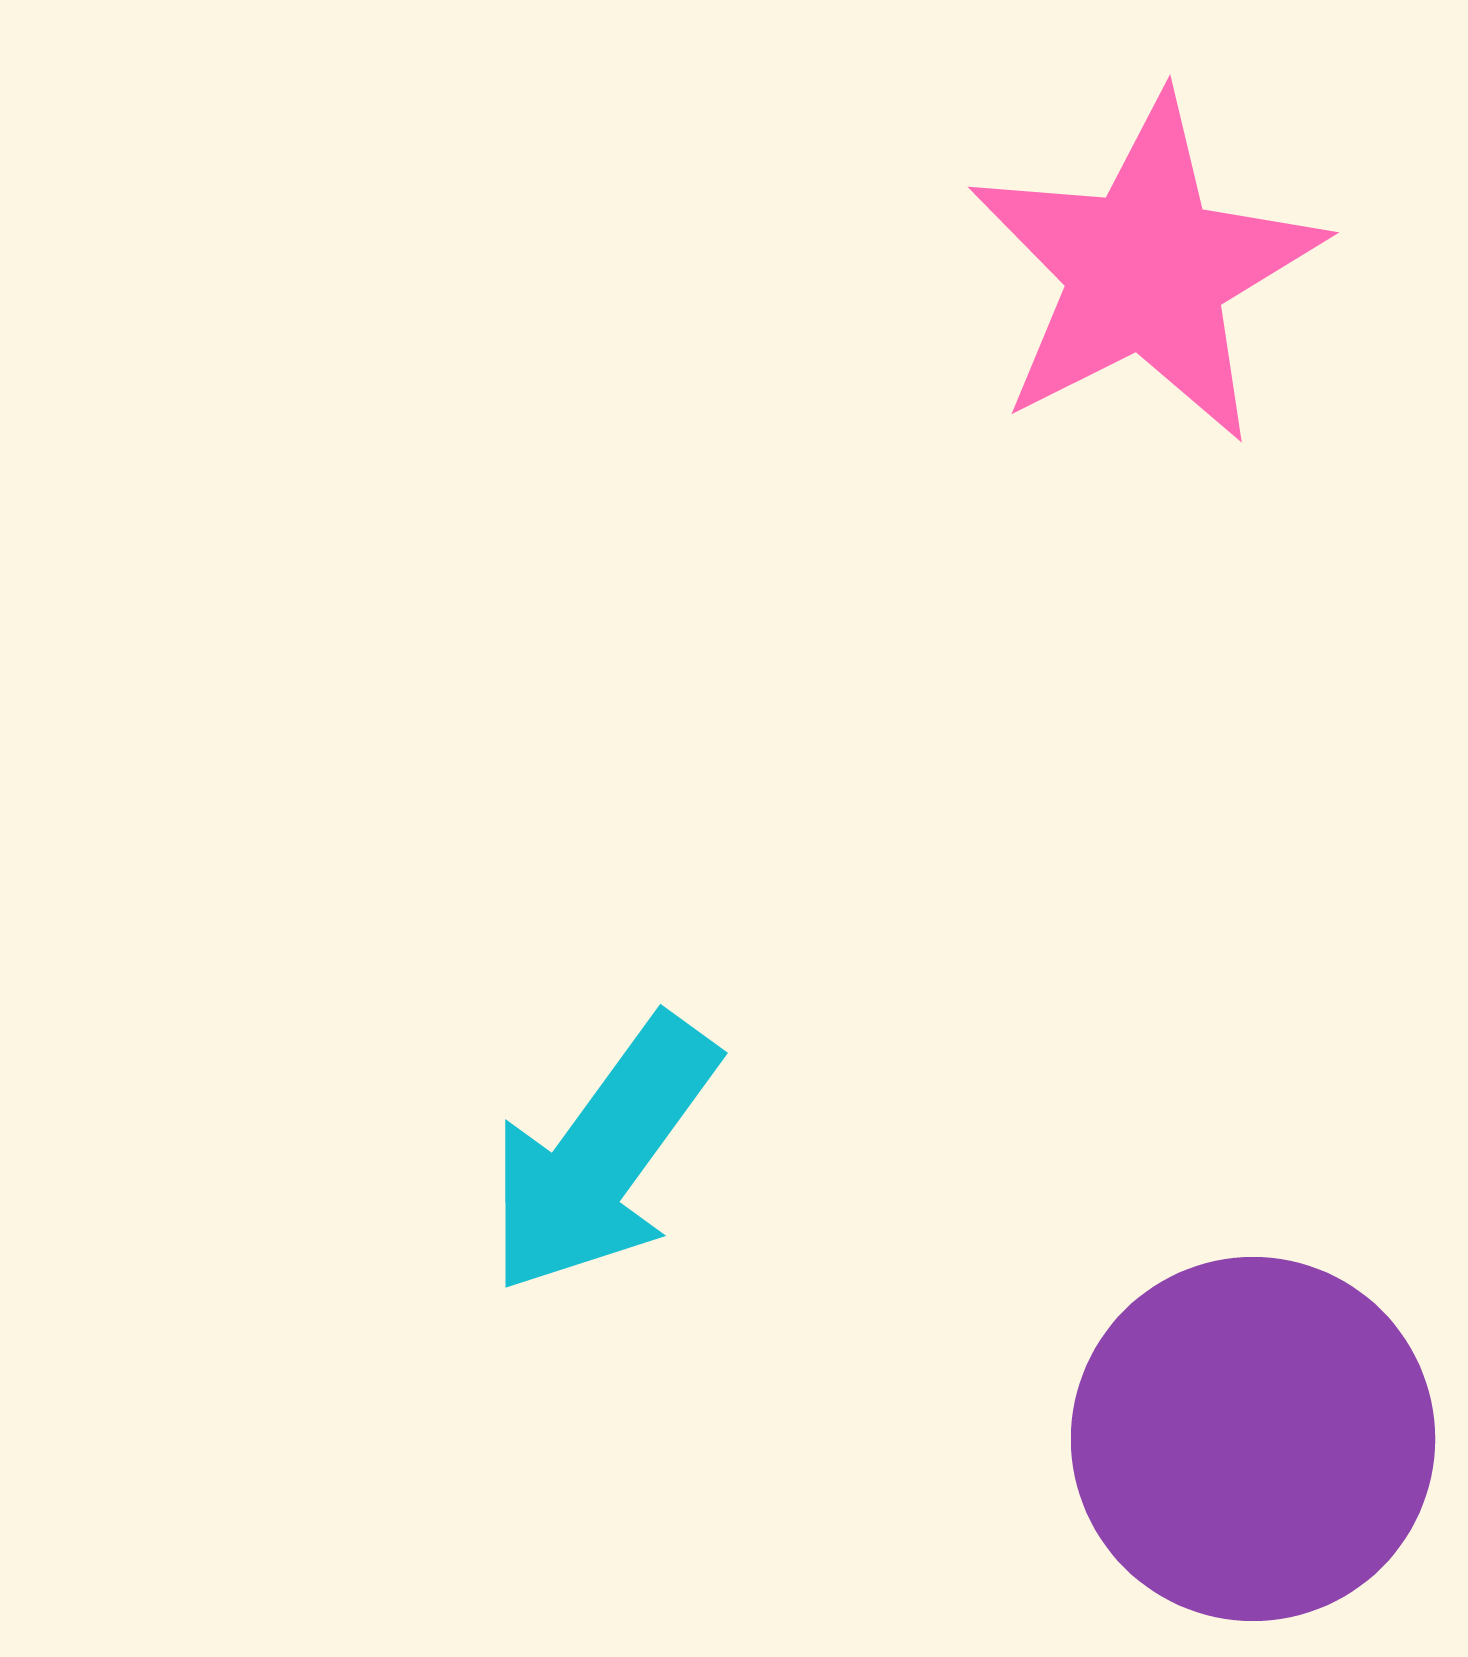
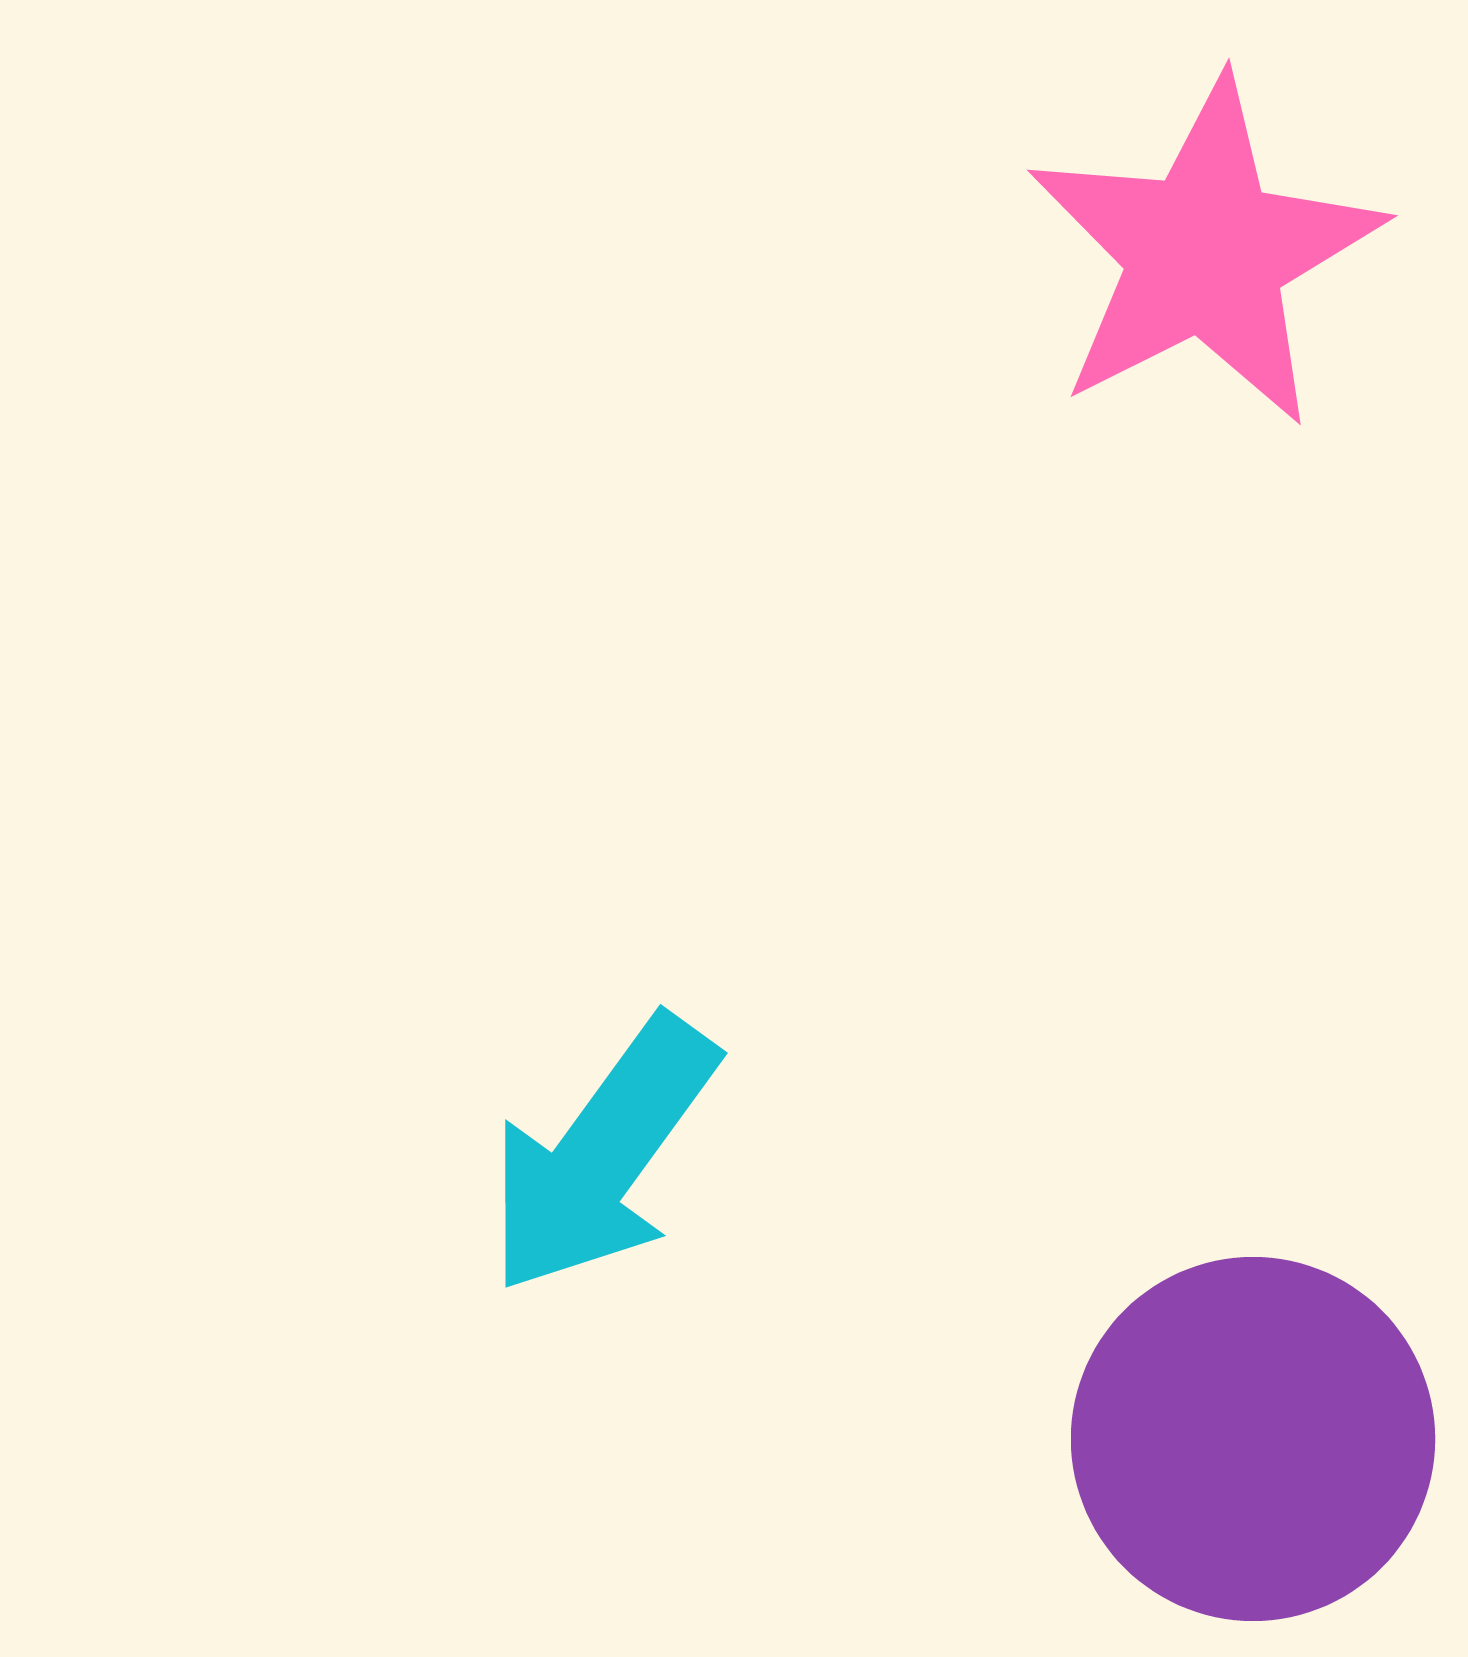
pink star: moved 59 px right, 17 px up
